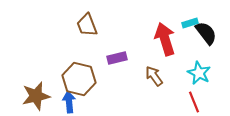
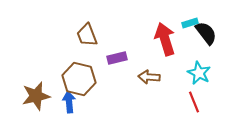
brown trapezoid: moved 10 px down
brown arrow: moved 5 px left, 1 px down; rotated 50 degrees counterclockwise
